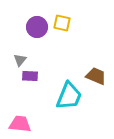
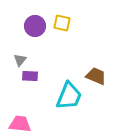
purple circle: moved 2 px left, 1 px up
